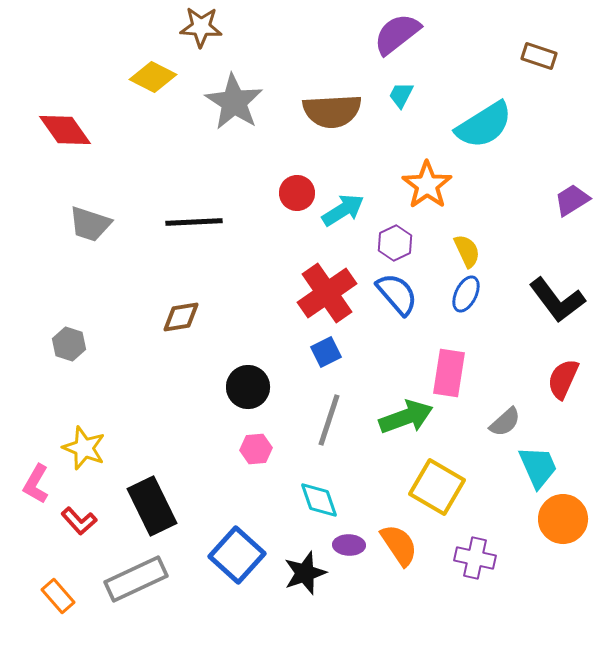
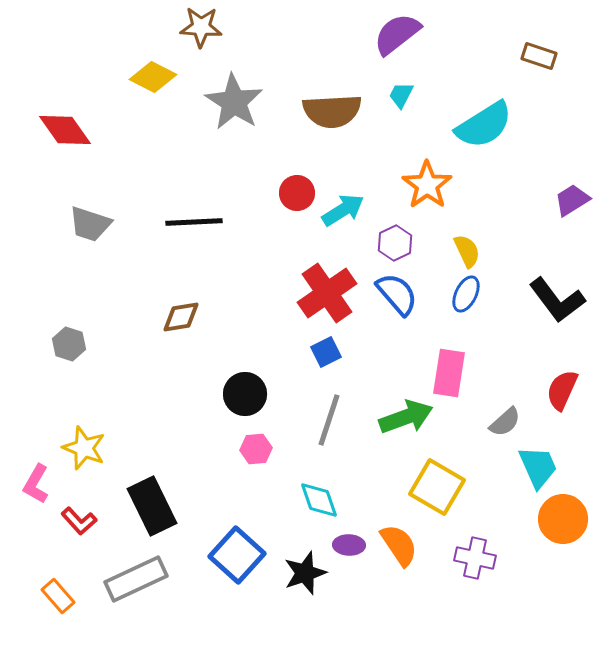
red semicircle at (563, 379): moved 1 px left, 11 px down
black circle at (248, 387): moved 3 px left, 7 px down
